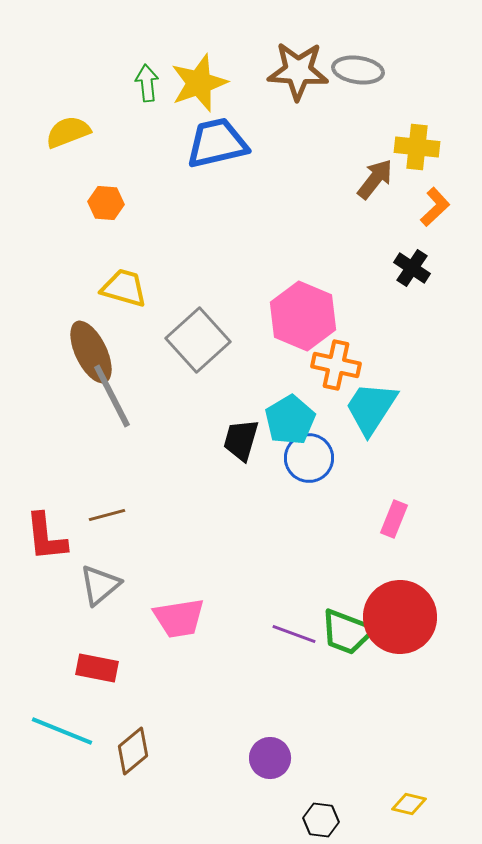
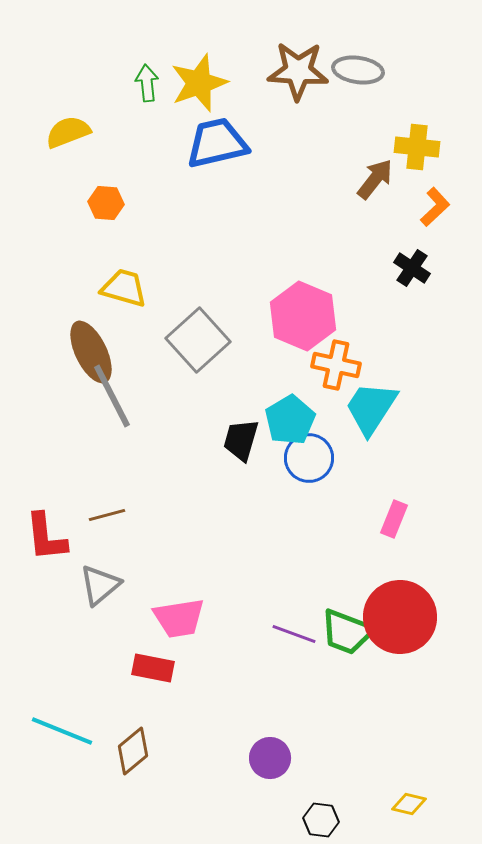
red rectangle: moved 56 px right
